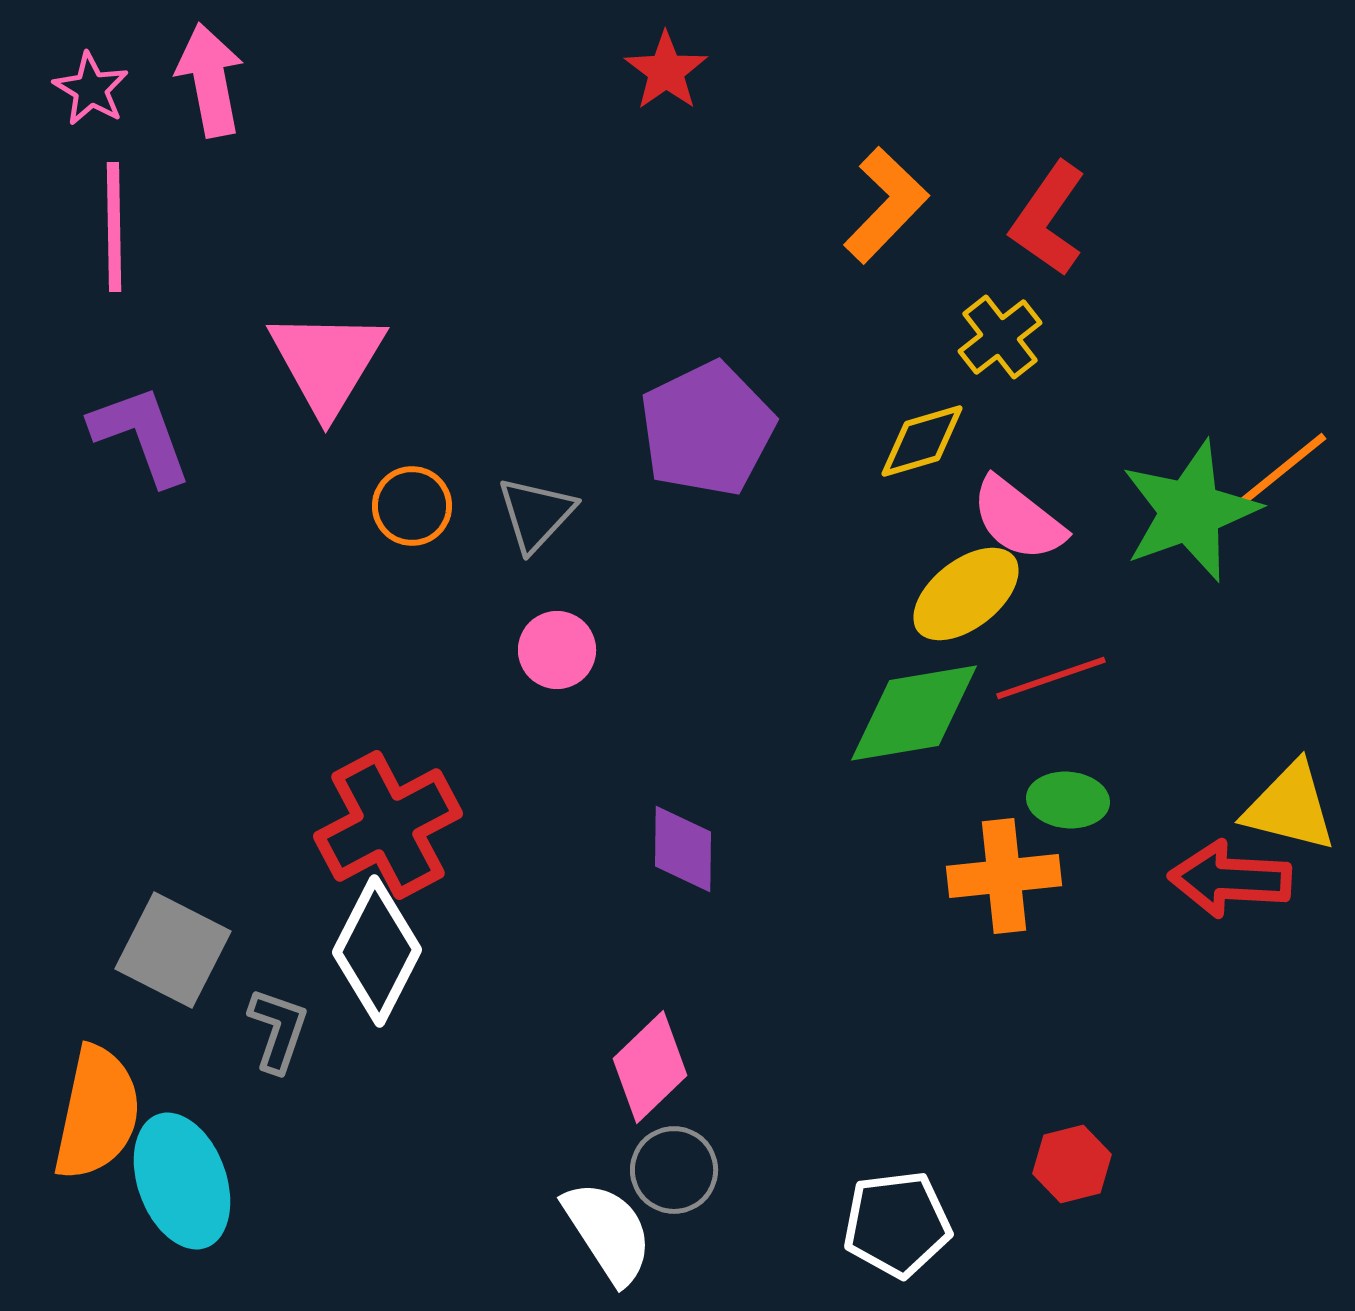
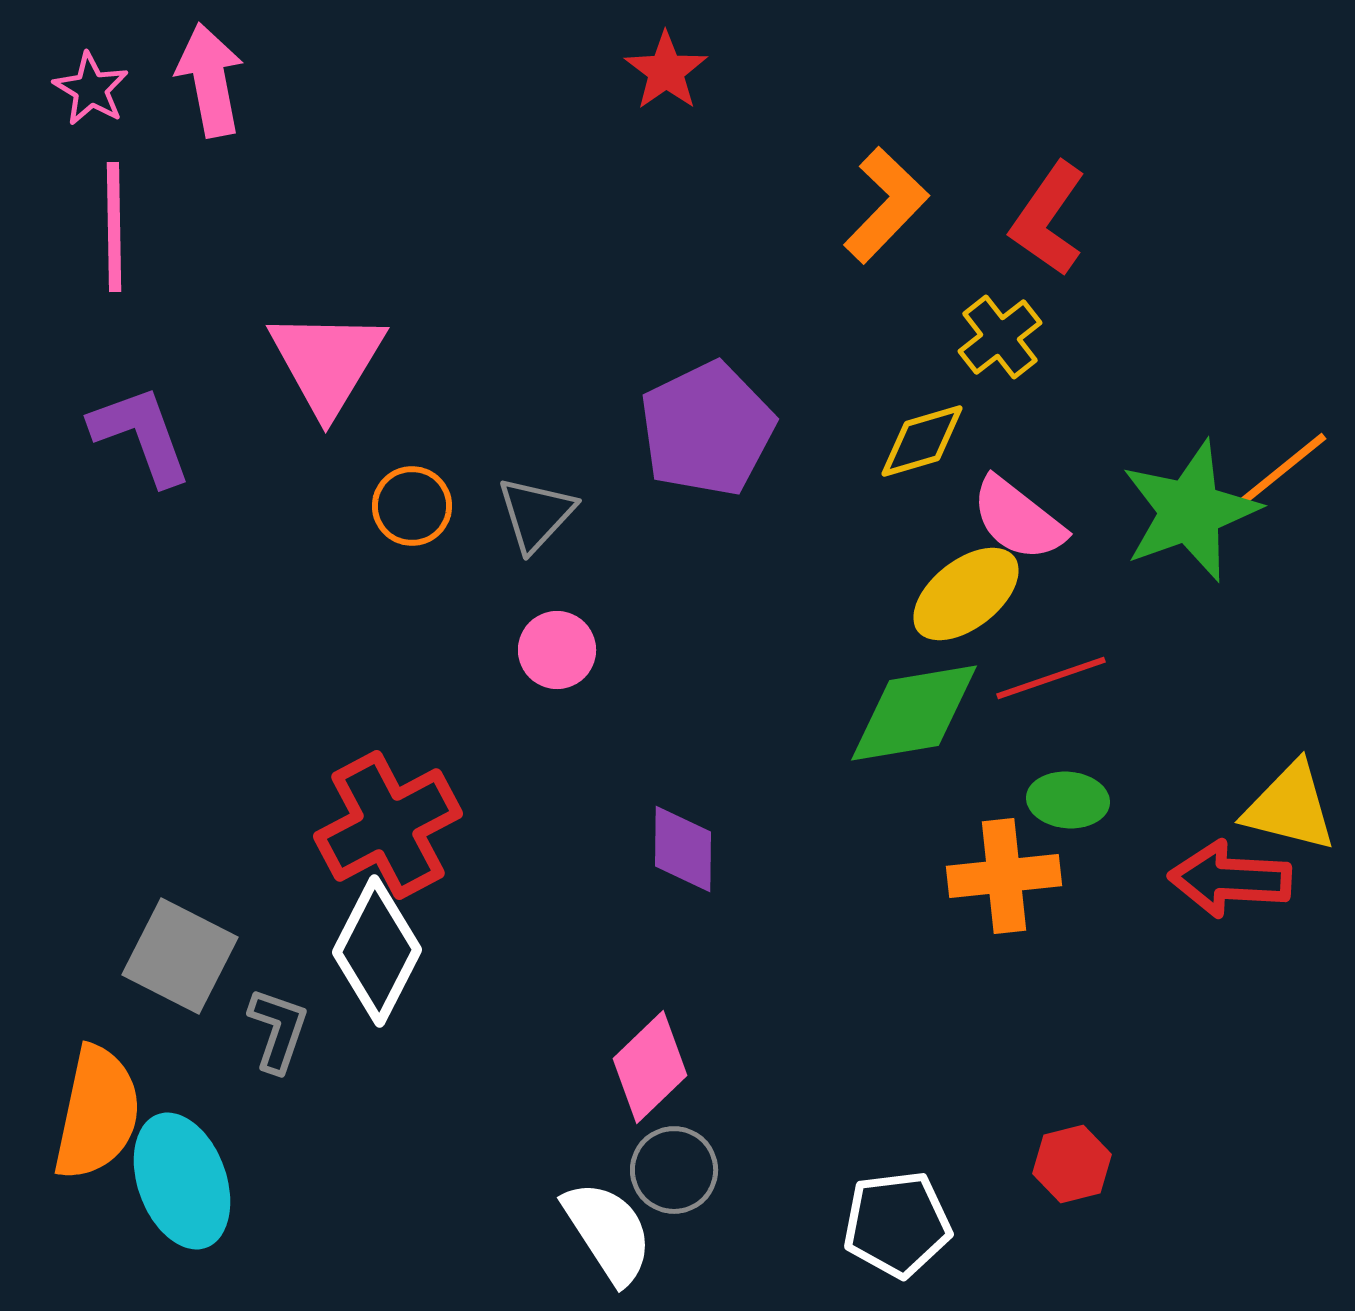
gray square: moved 7 px right, 6 px down
